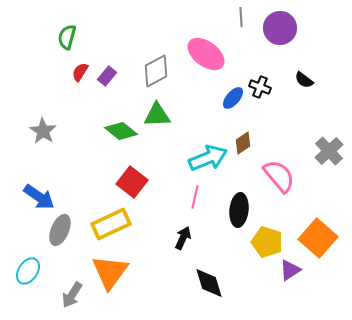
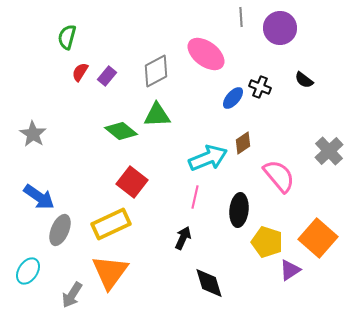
gray star: moved 10 px left, 3 px down
